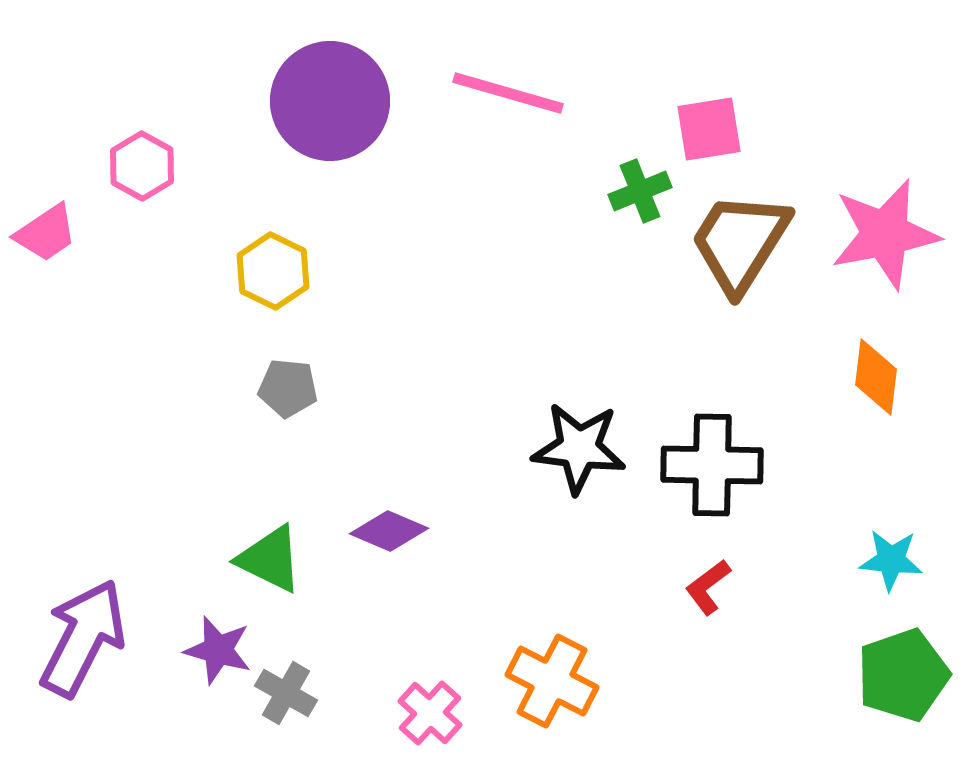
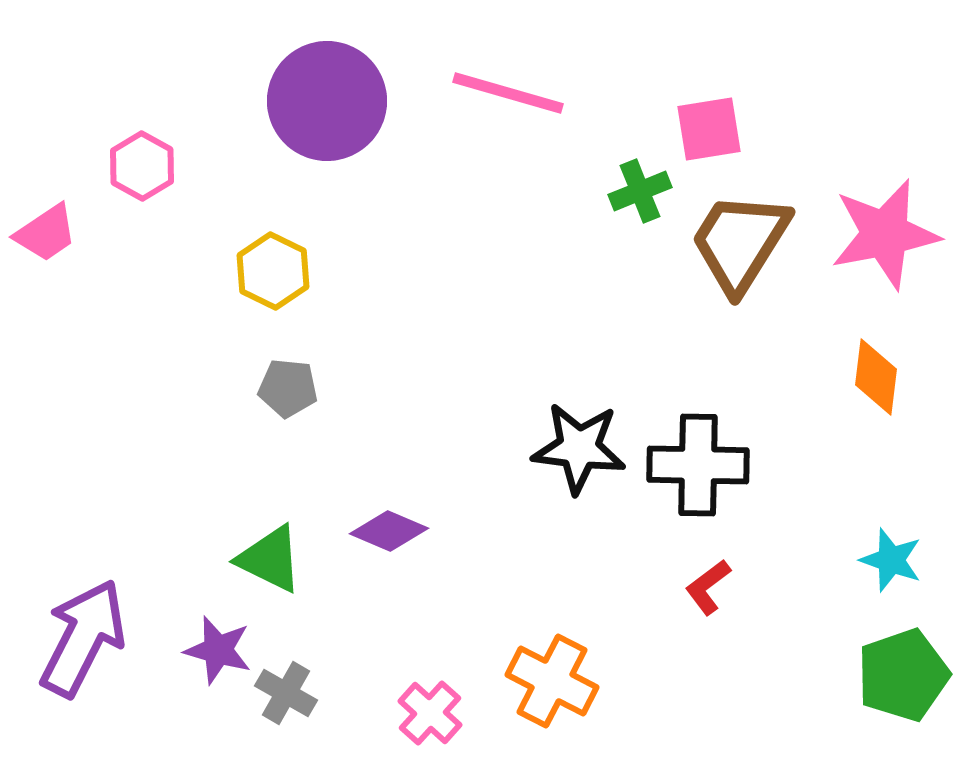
purple circle: moved 3 px left
black cross: moved 14 px left
cyan star: rotated 14 degrees clockwise
